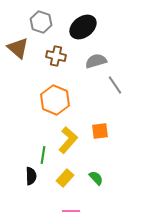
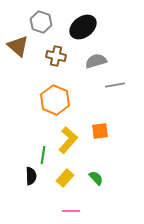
brown triangle: moved 2 px up
gray line: rotated 66 degrees counterclockwise
